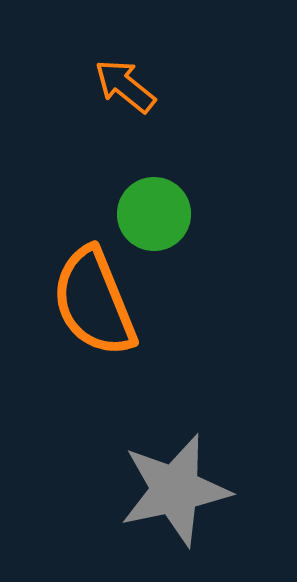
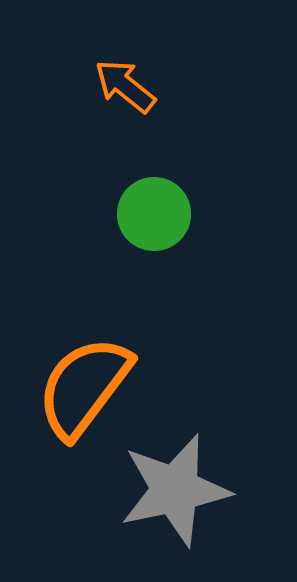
orange semicircle: moved 10 px left, 85 px down; rotated 59 degrees clockwise
